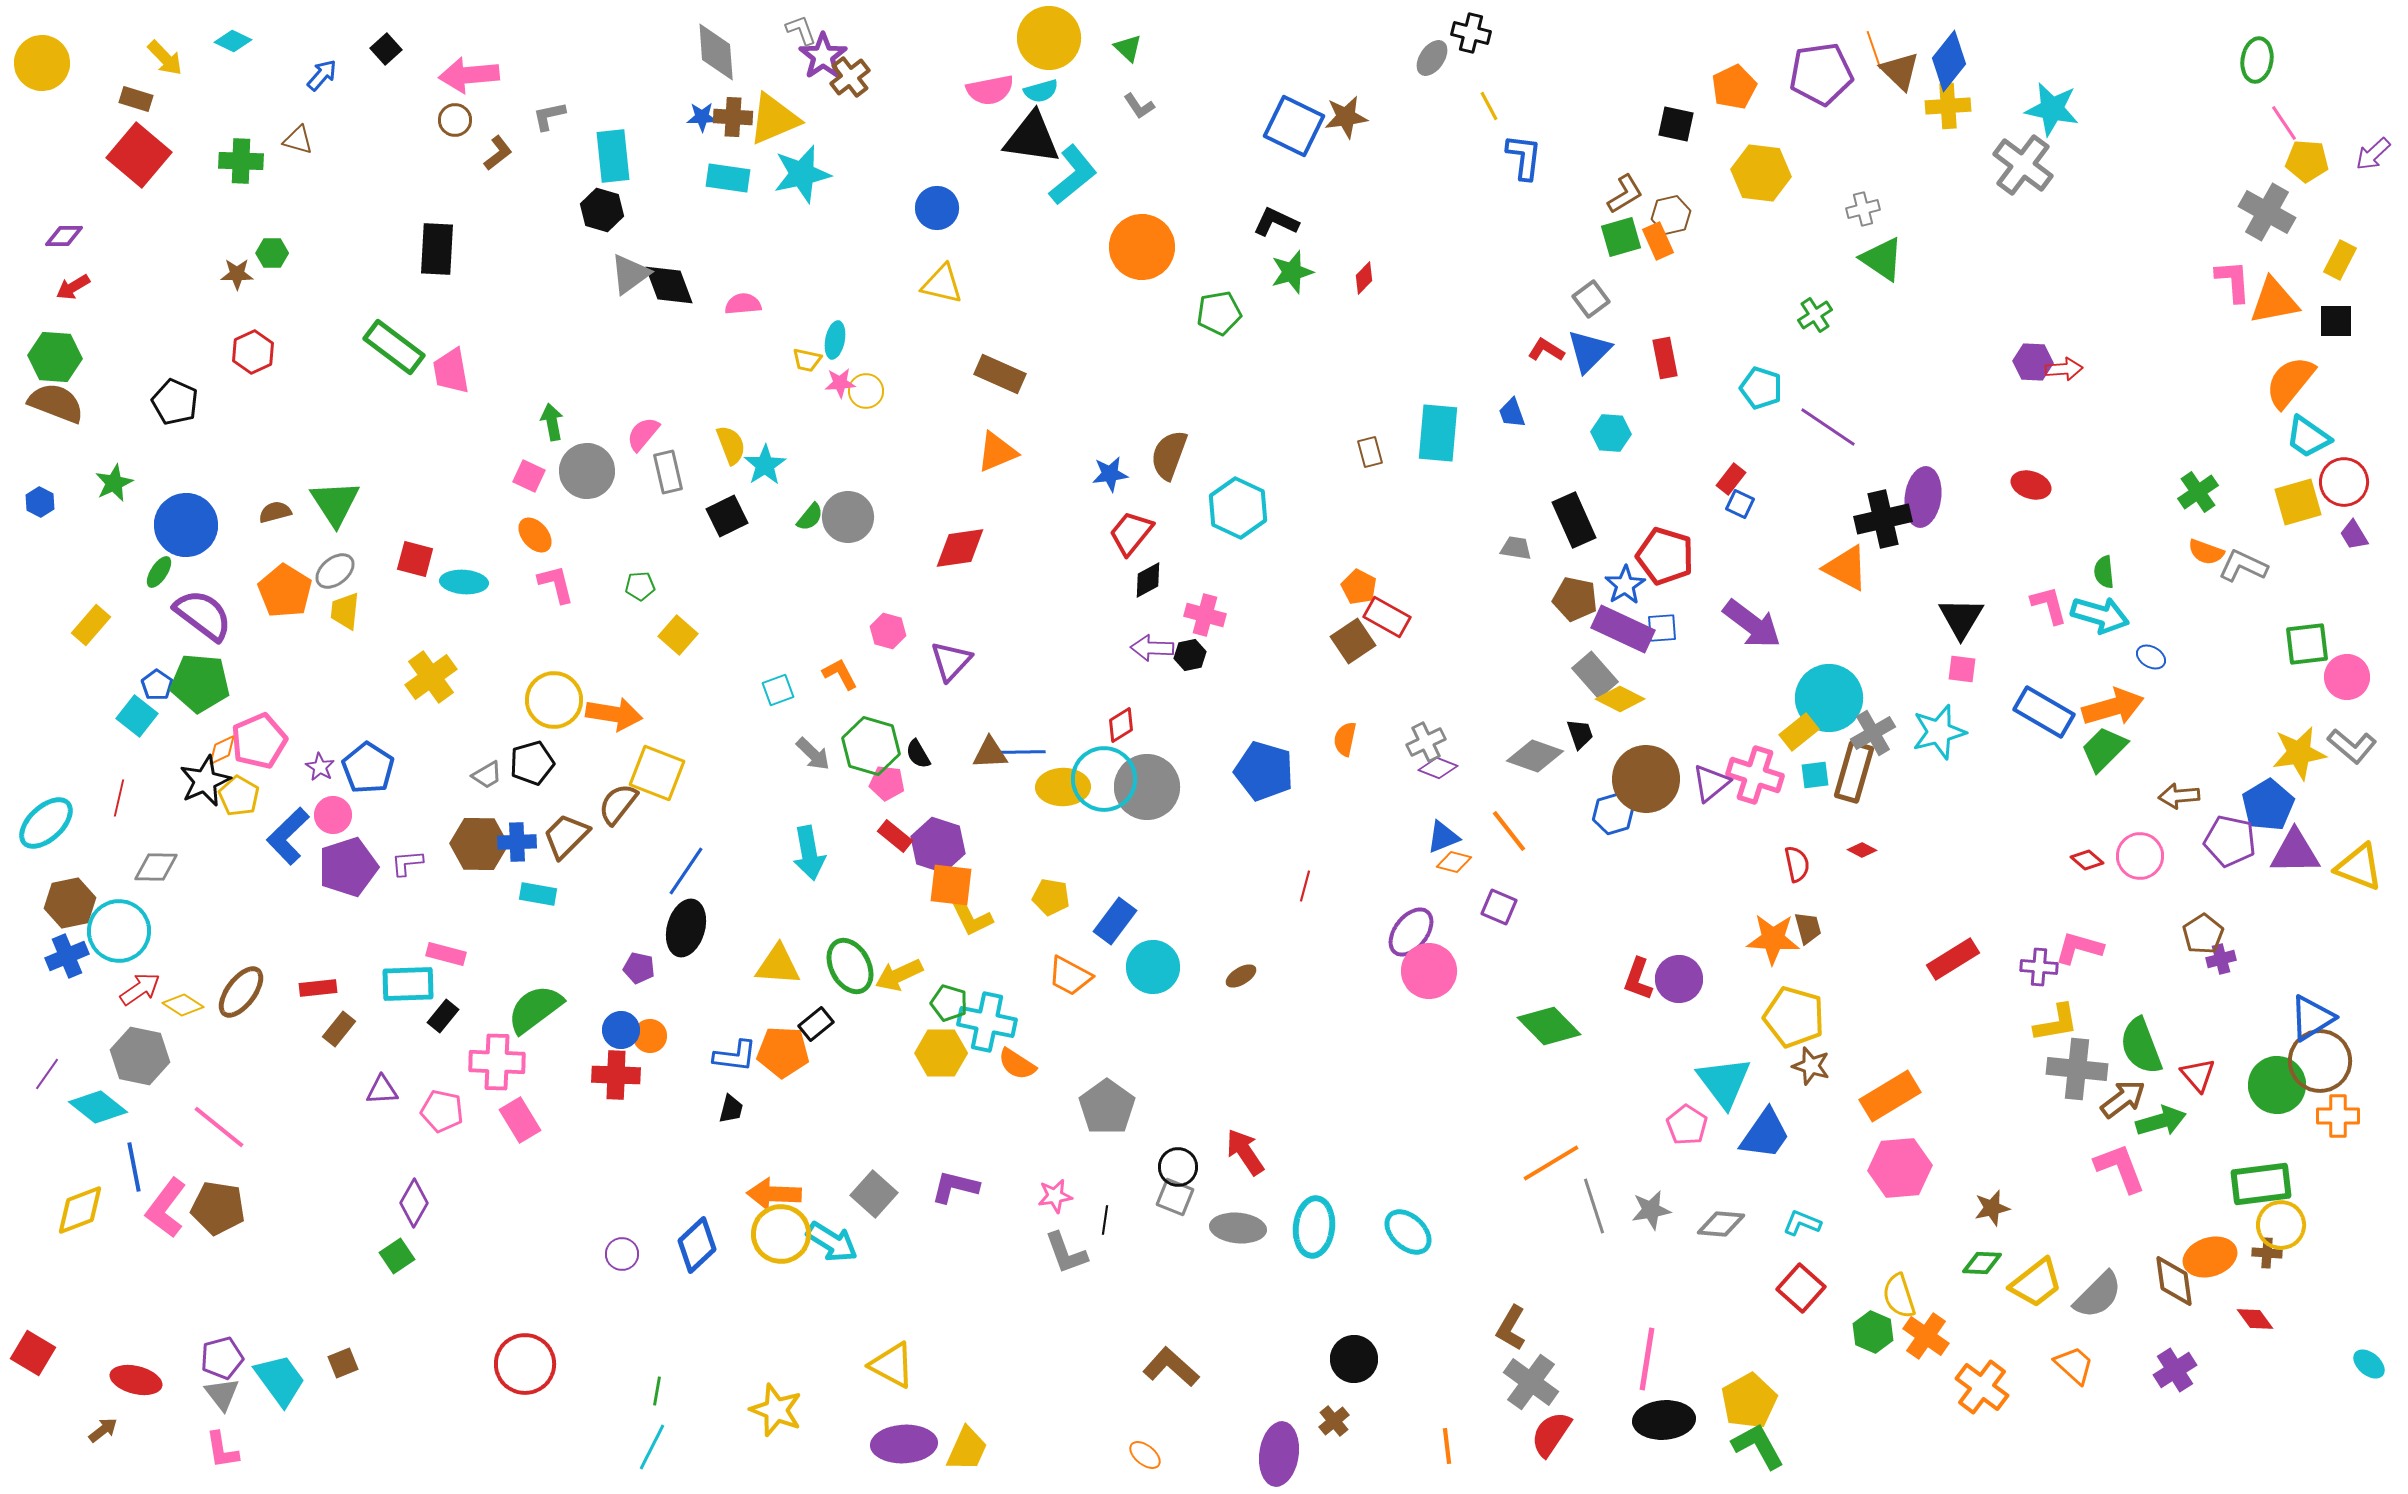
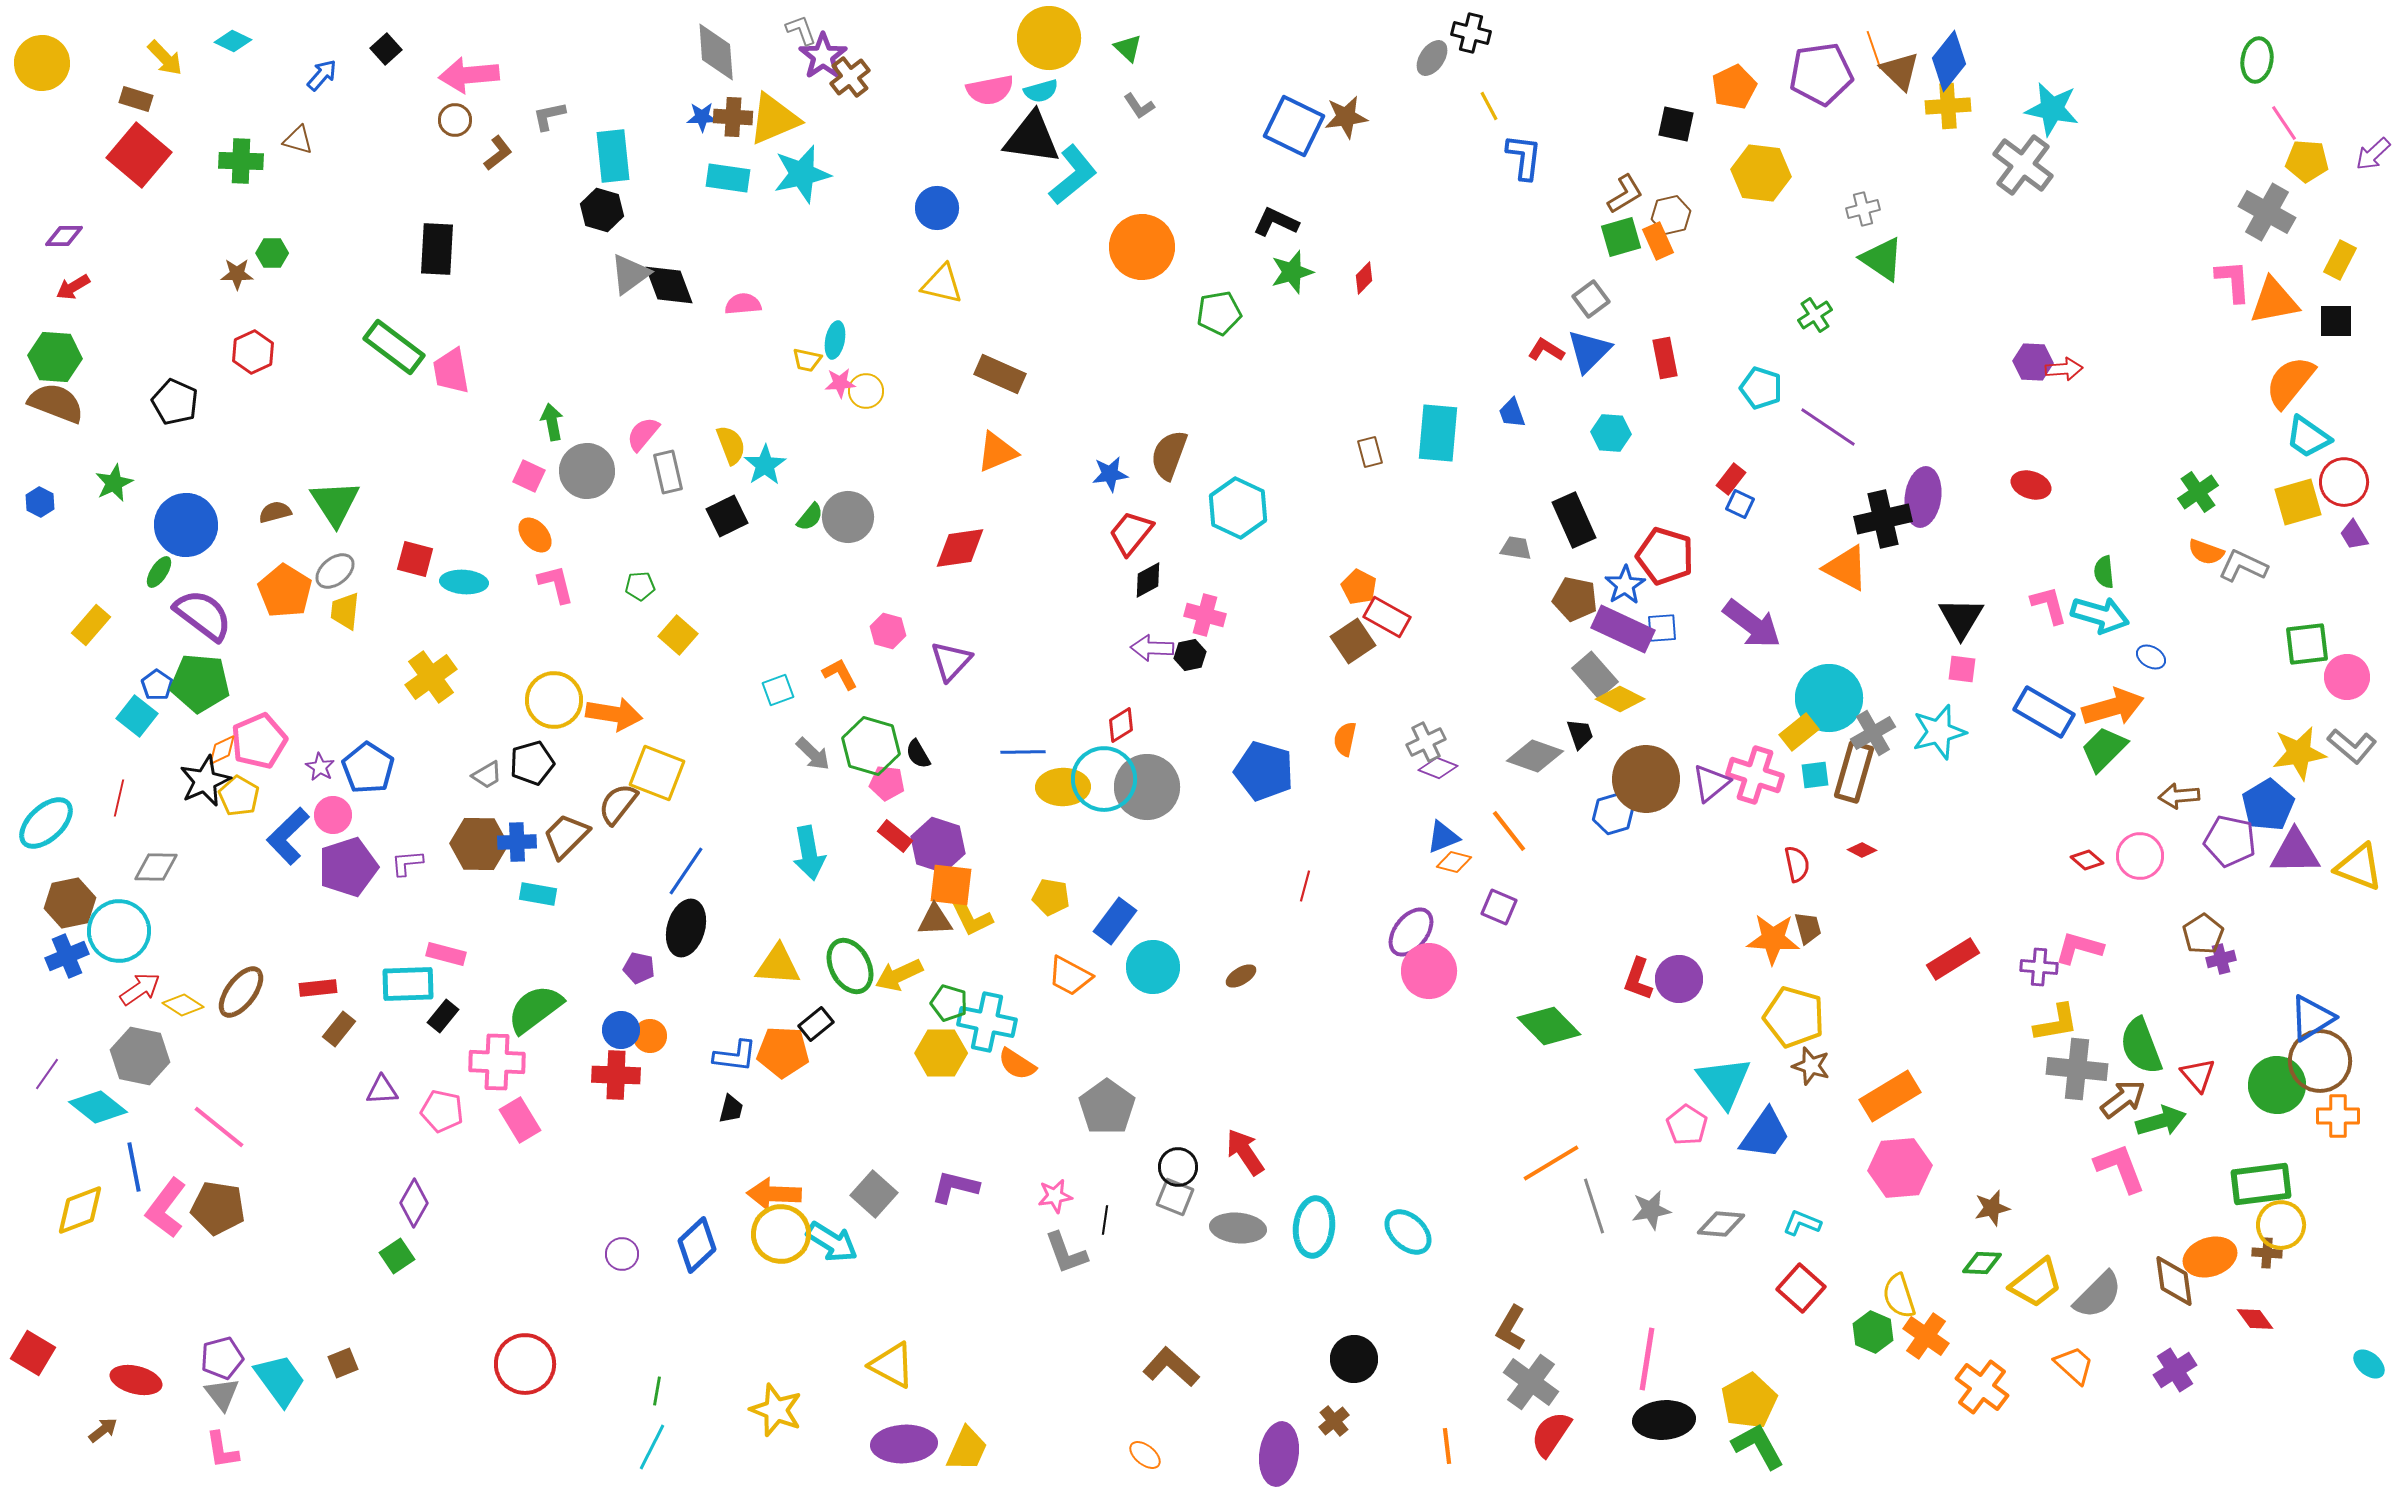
brown triangle at (990, 753): moved 55 px left, 167 px down
